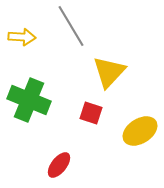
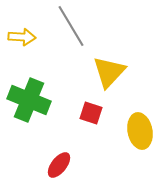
yellow ellipse: rotated 68 degrees counterclockwise
